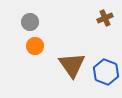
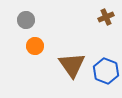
brown cross: moved 1 px right, 1 px up
gray circle: moved 4 px left, 2 px up
blue hexagon: moved 1 px up
